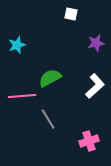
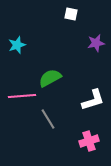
white L-shape: moved 2 px left, 14 px down; rotated 25 degrees clockwise
